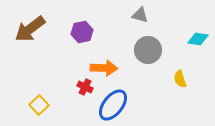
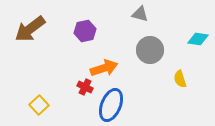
gray triangle: moved 1 px up
purple hexagon: moved 3 px right, 1 px up
gray circle: moved 2 px right
orange arrow: rotated 20 degrees counterclockwise
blue ellipse: moved 2 px left; rotated 16 degrees counterclockwise
